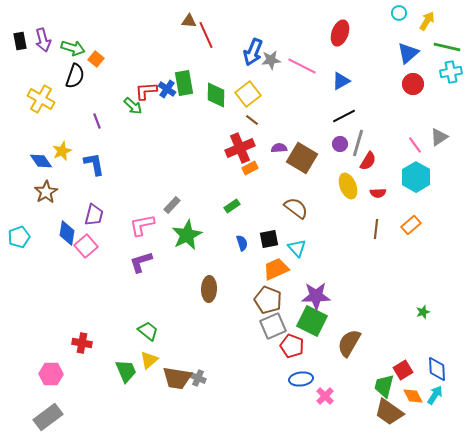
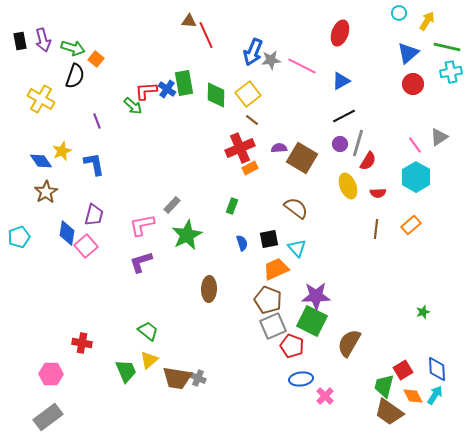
green rectangle at (232, 206): rotated 35 degrees counterclockwise
